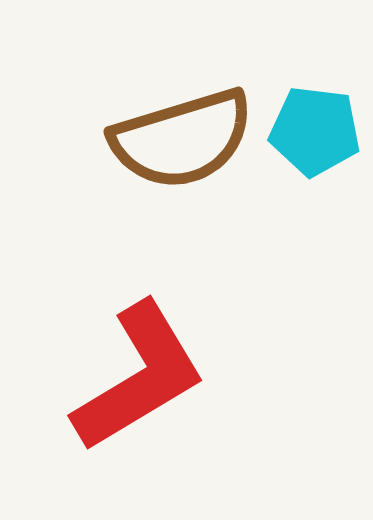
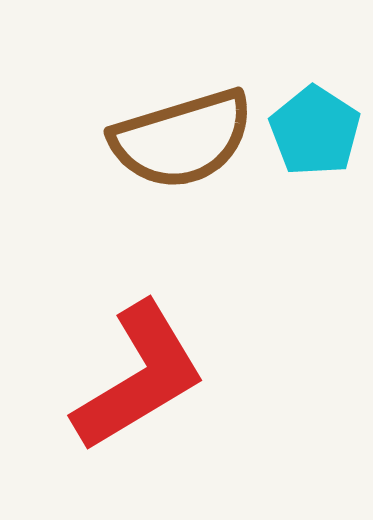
cyan pentagon: rotated 26 degrees clockwise
